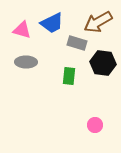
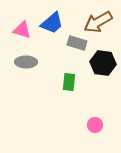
blue trapezoid: rotated 15 degrees counterclockwise
green rectangle: moved 6 px down
